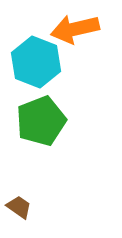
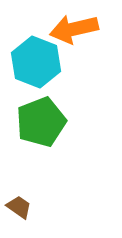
orange arrow: moved 1 px left
green pentagon: moved 1 px down
